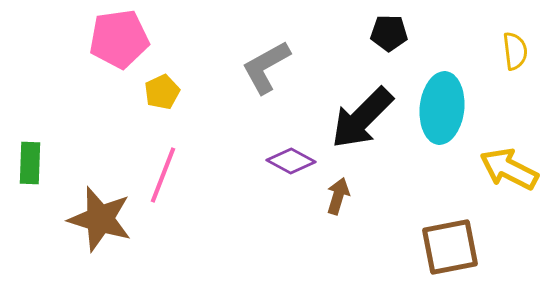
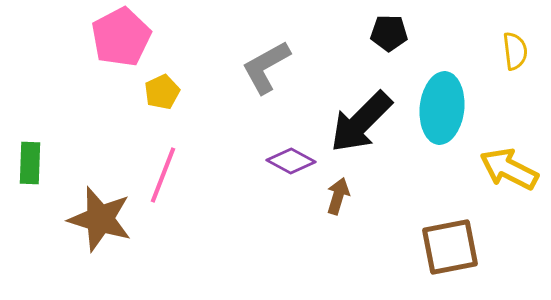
pink pentagon: moved 2 px right, 2 px up; rotated 20 degrees counterclockwise
black arrow: moved 1 px left, 4 px down
